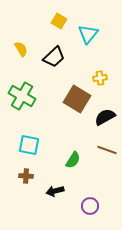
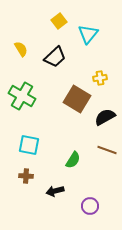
yellow square: rotated 21 degrees clockwise
black trapezoid: moved 1 px right
